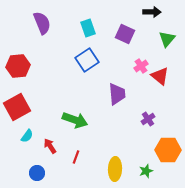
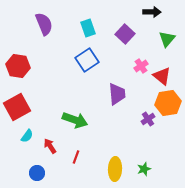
purple semicircle: moved 2 px right, 1 px down
purple square: rotated 18 degrees clockwise
red hexagon: rotated 15 degrees clockwise
red triangle: moved 2 px right
orange hexagon: moved 47 px up; rotated 10 degrees counterclockwise
green star: moved 2 px left, 2 px up
